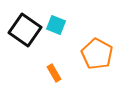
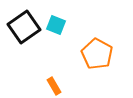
black square: moved 1 px left, 3 px up; rotated 20 degrees clockwise
orange rectangle: moved 13 px down
